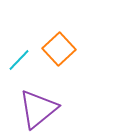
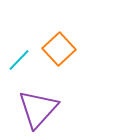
purple triangle: rotated 9 degrees counterclockwise
